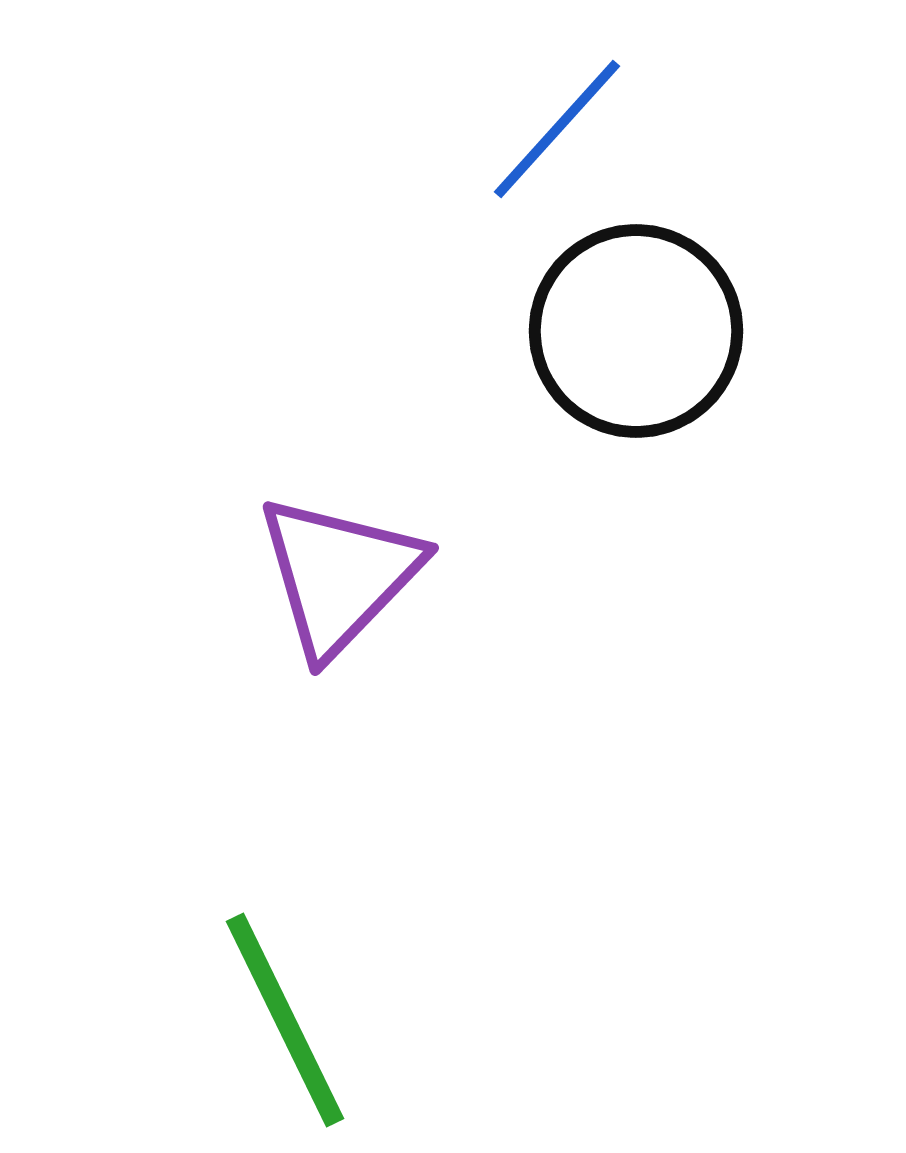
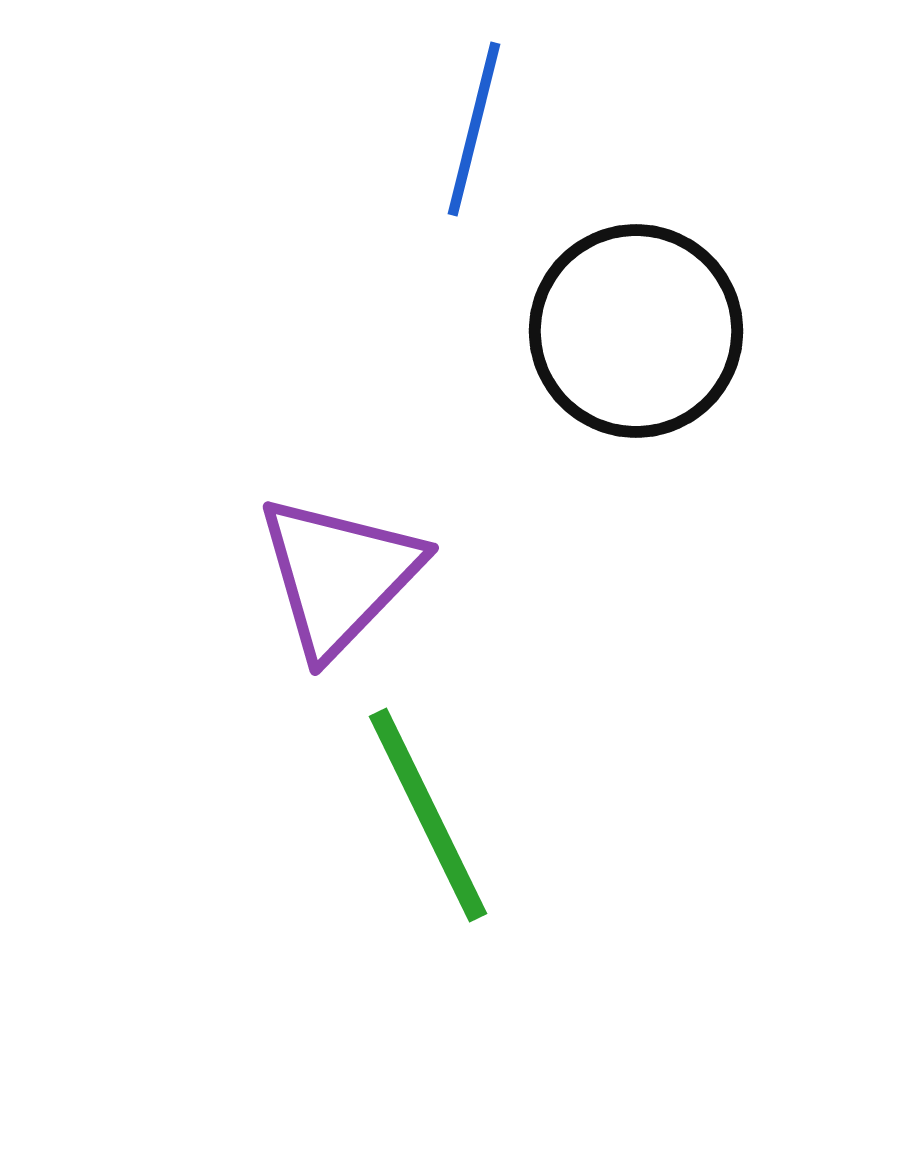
blue line: moved 83 px left; rotated 28 degrees counterclockwise
green line: moved 143 px right, 205 px up
